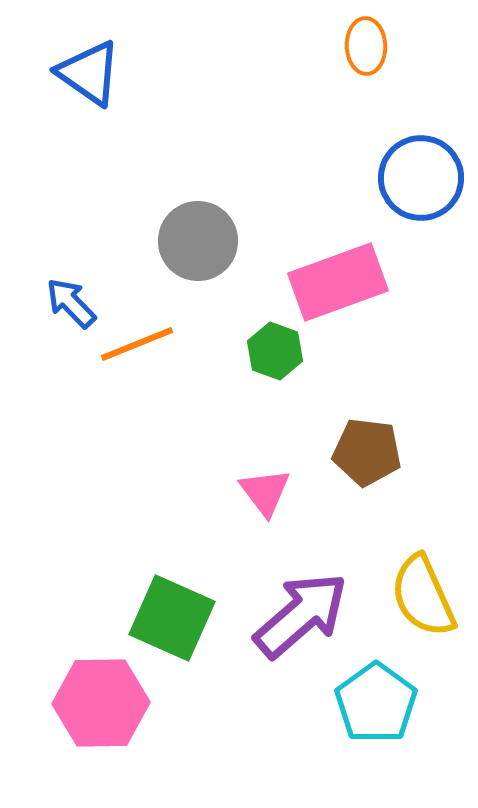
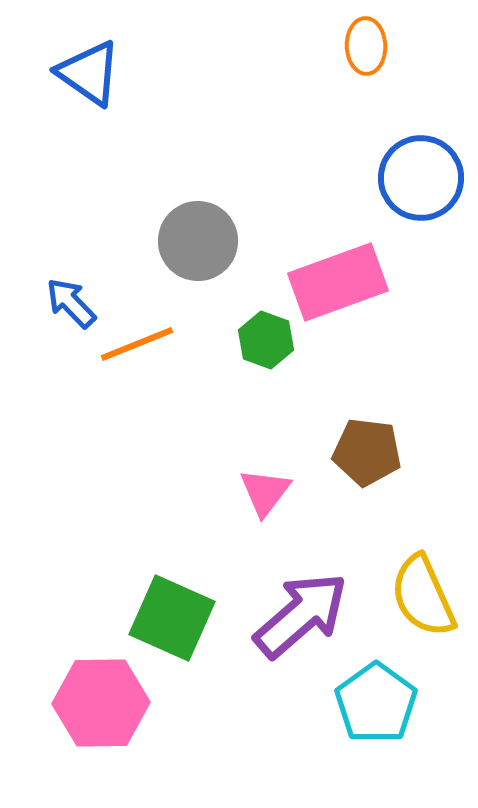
green hexagon: moved 9 px left, 11 px up
pink triangle: rotated 14 degrees clockwise
